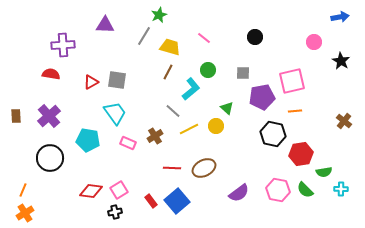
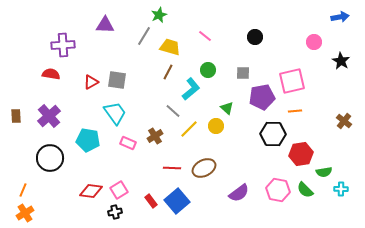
pink line at (204, 38): moved 1 px right, 2 px up
yellow line at (189, 129): rotated 18 degrees counterclockwise
black hexagon at (273, 134): rotated 10 degrees counterclockwise
